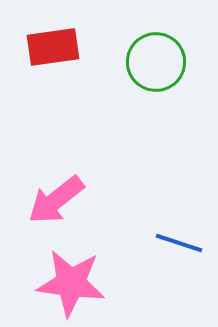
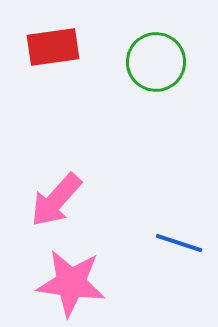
pink arrow: rotated 10 degrees counterclockwise
